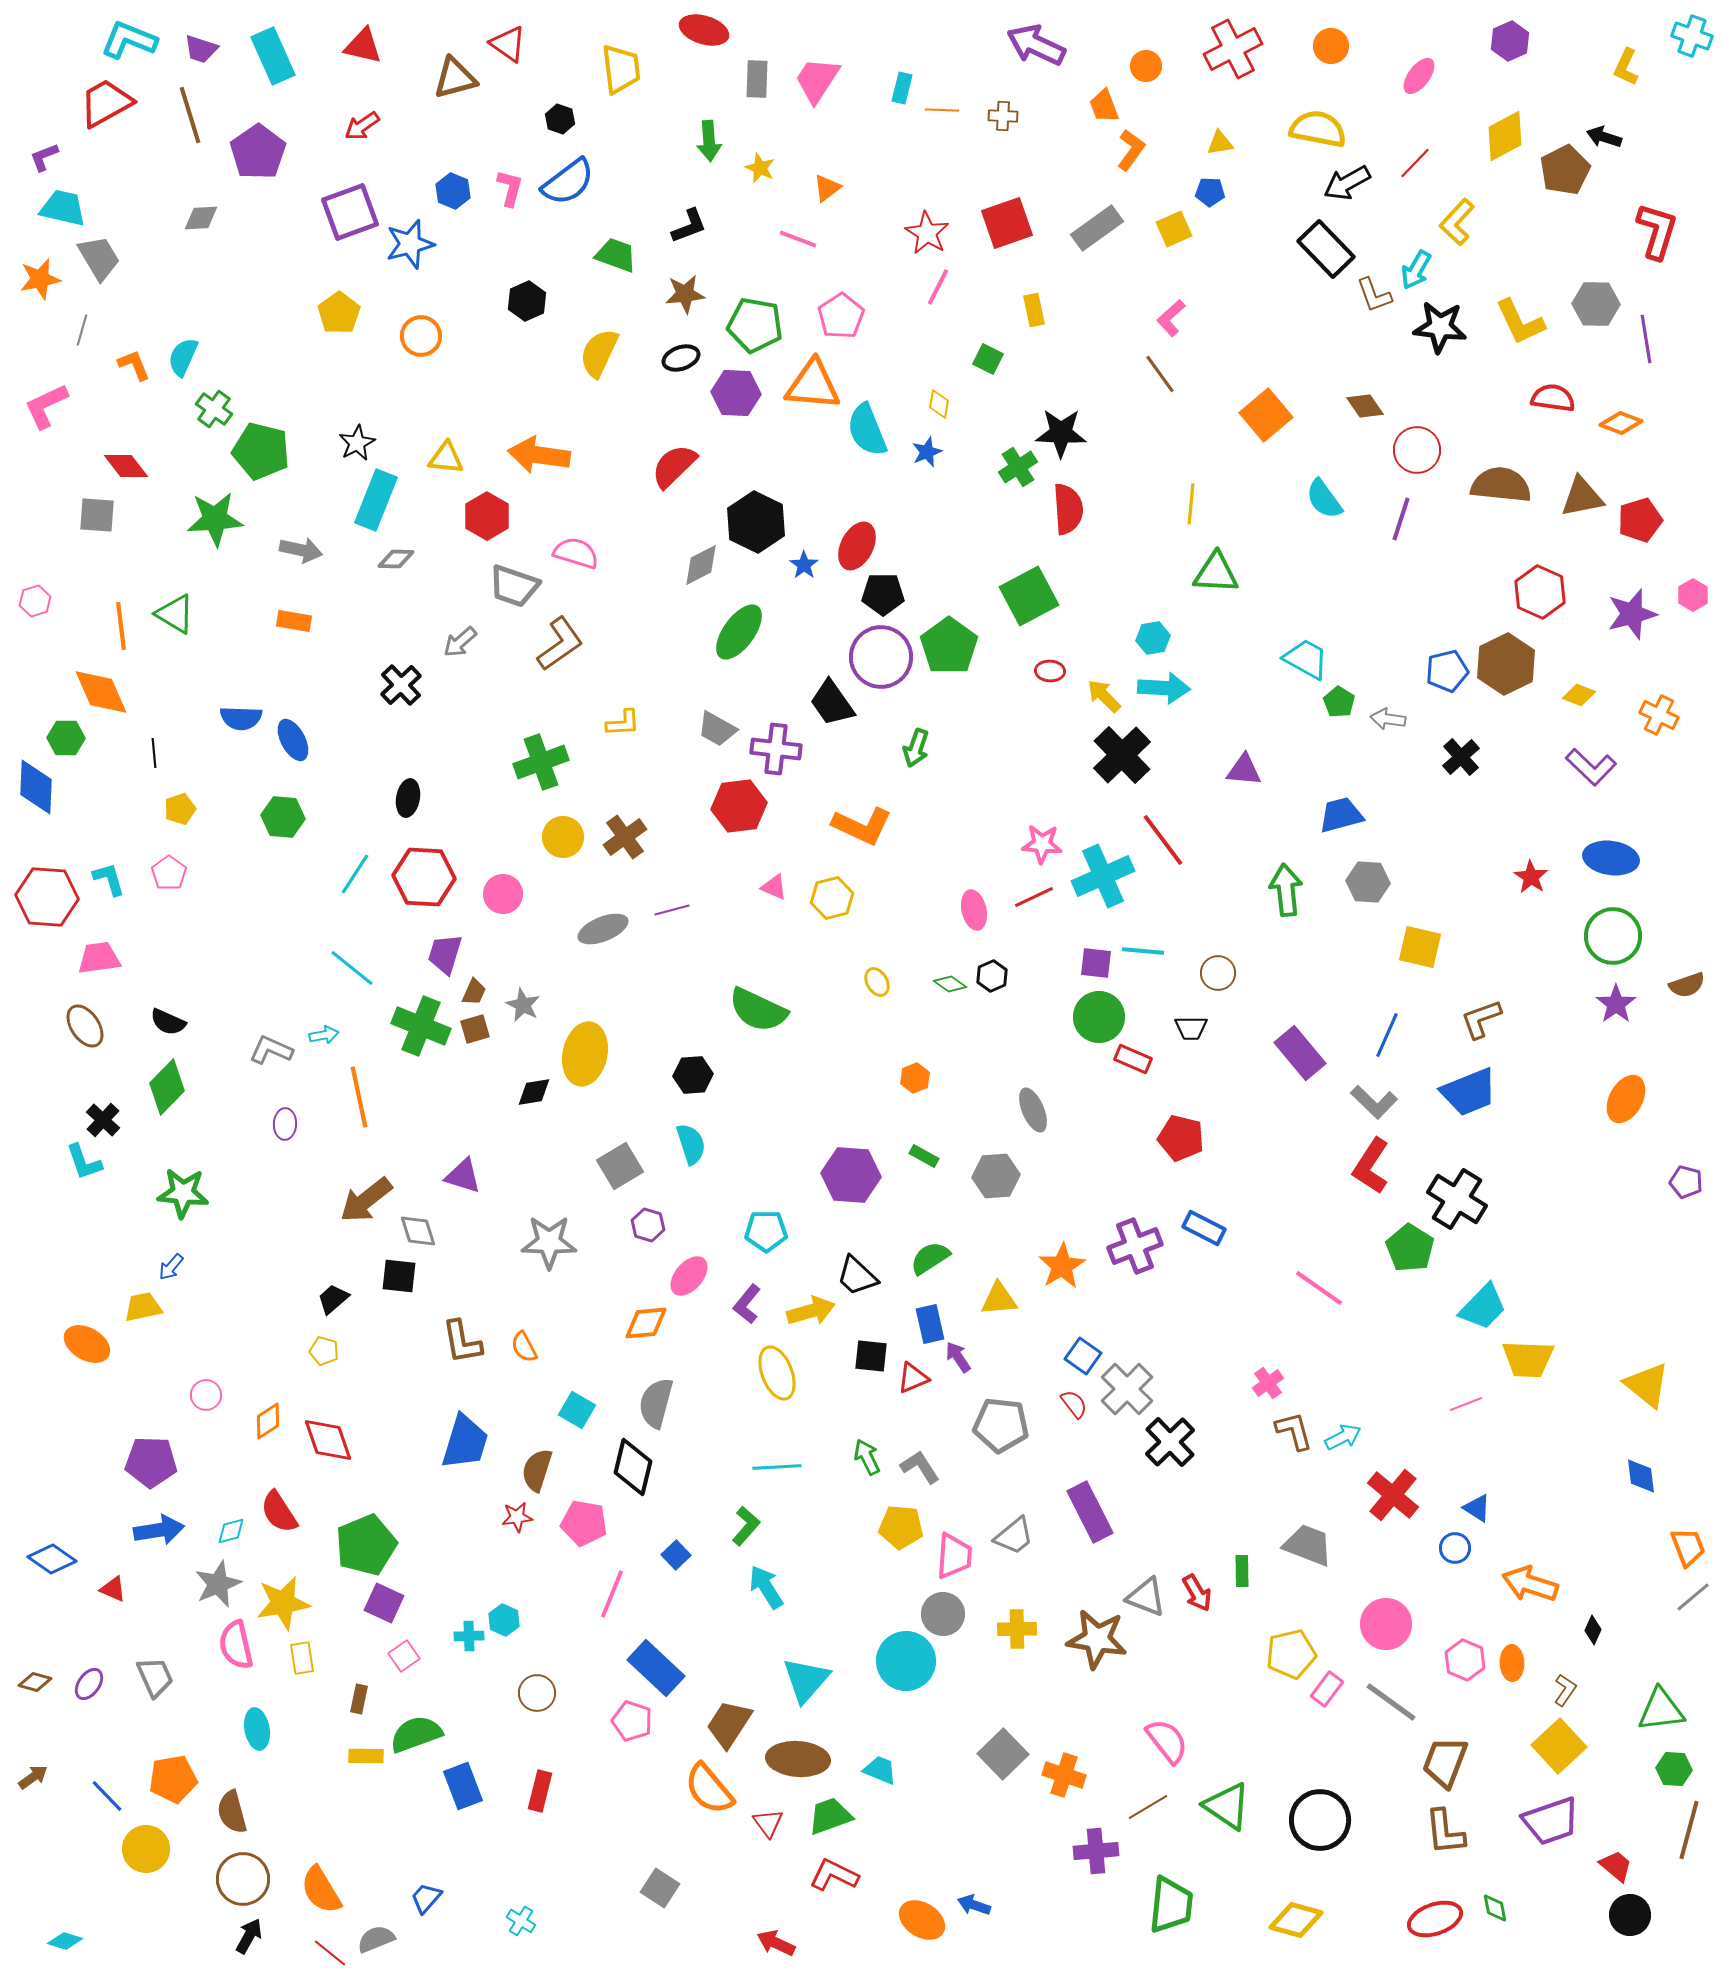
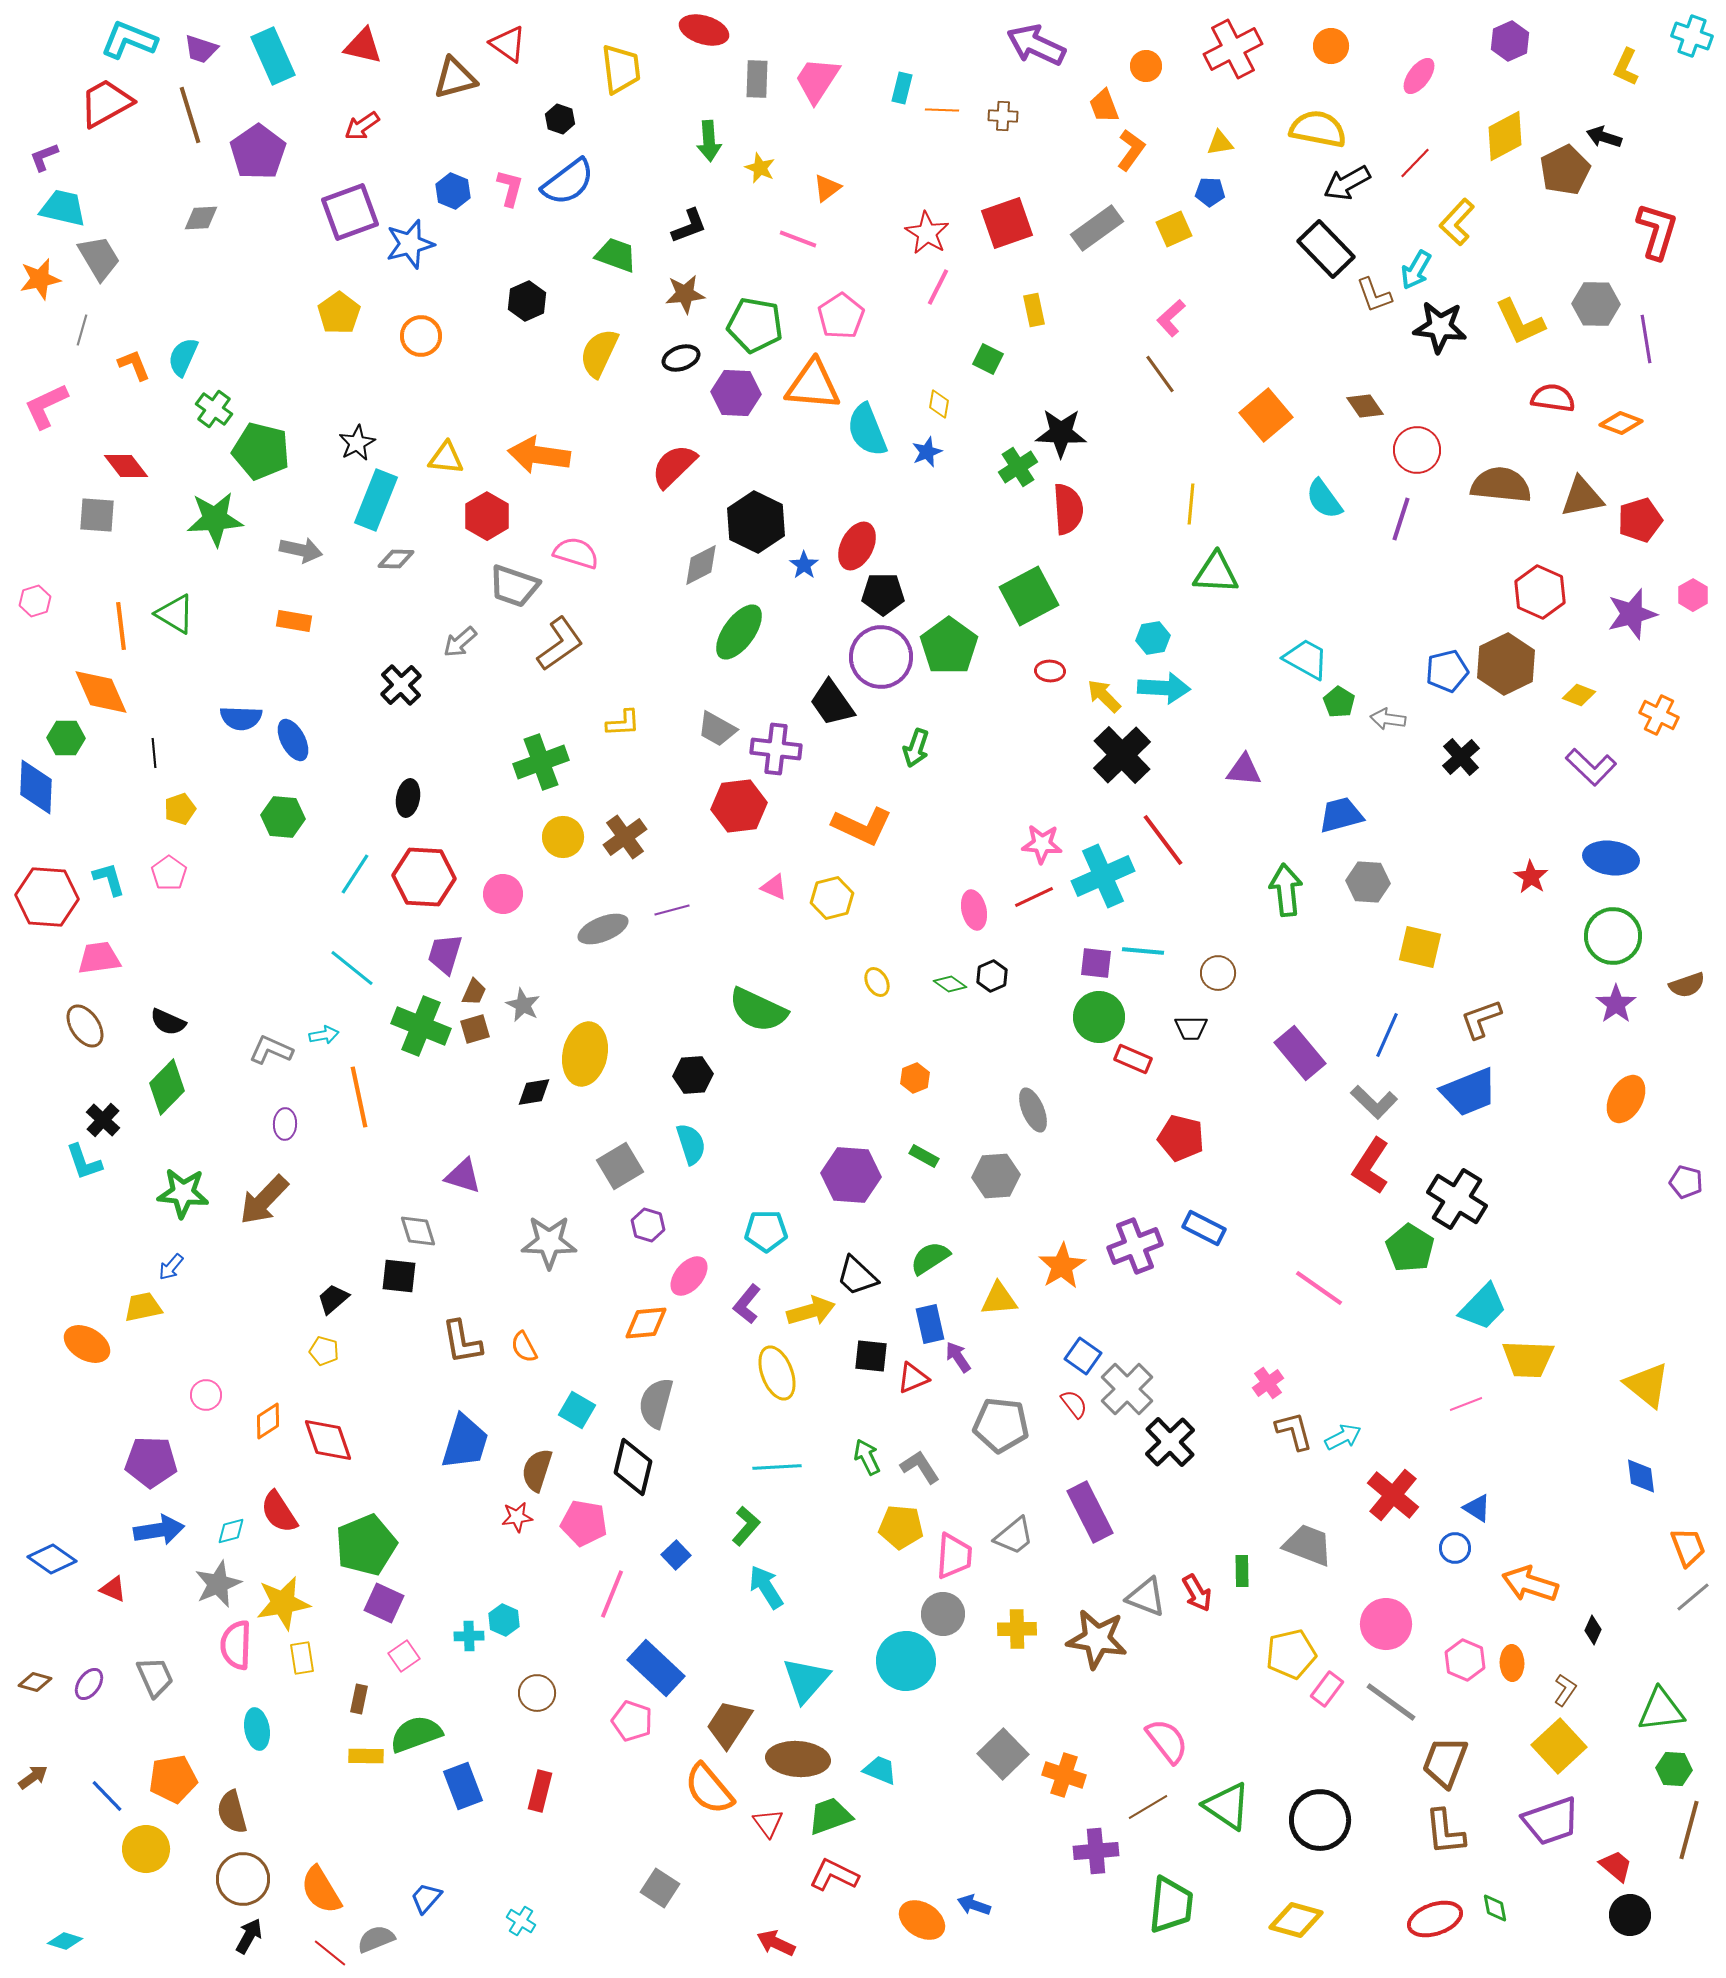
brown arrow at (366, 1200): moved 102 px left; rotated 8 degrees counterclockwise
pink semicircle at (236, 1645): rotated 15 degrees clockwise
